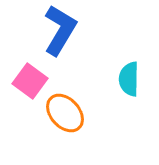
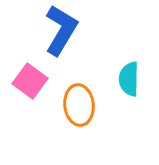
blue L-shape: moved 1 px right
orange ellipse: moved 14 px right, 8 px up; rotated 36 degrees clockwise
